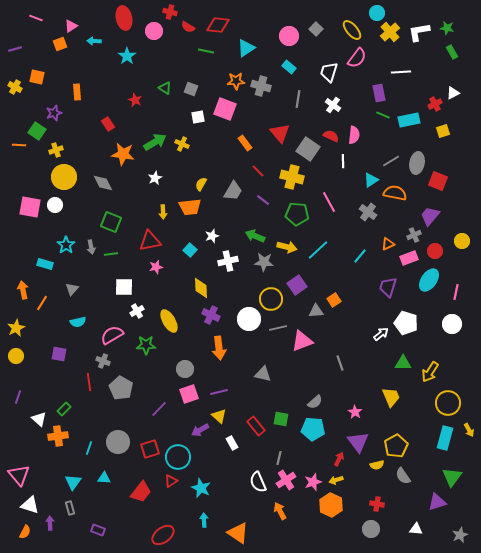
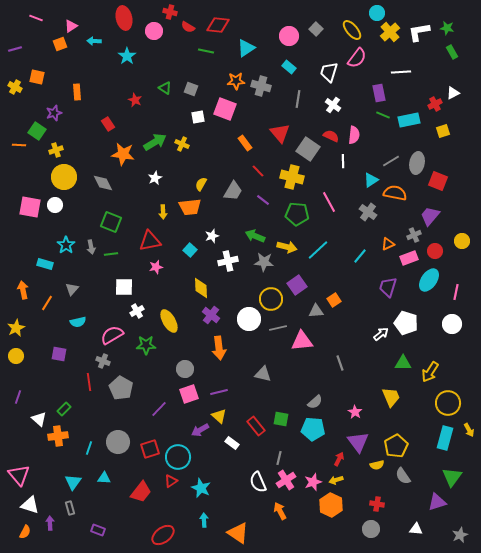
orange line at (42, 303): moved 5 px right
purple cross at (211, 315): rotated 12 degrees clockwise
pink triangle at (302, 341): rotated 15 degrees clockwise
white rectangle at (232, 443): rotated 24 degrees counterclockwise
